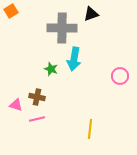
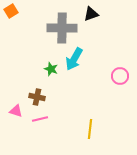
cyan arrow: rotated 20 degrees clockwise
pink triangle: moved 6 px down
pink line: moved 3 px right
